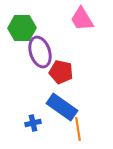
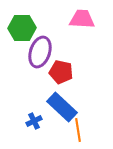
pink trapezoid: rotated 124 degrees clockwise
purple ellipse: rotated 36 degrees clockwise
blue rectangle: rotated 8 degrees clockwise
blue cross: moved 1 px right, 2 px up; rotated 14 degrees counterclockwise
orange line: moved 1 px down
